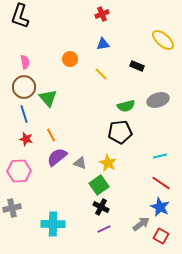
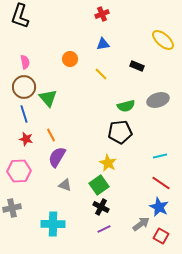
purple semicircle: rotated 20 degrees counterclockwise
gray triangle: moved 15 px left, 22 px down
blue star: moved 1 px left
